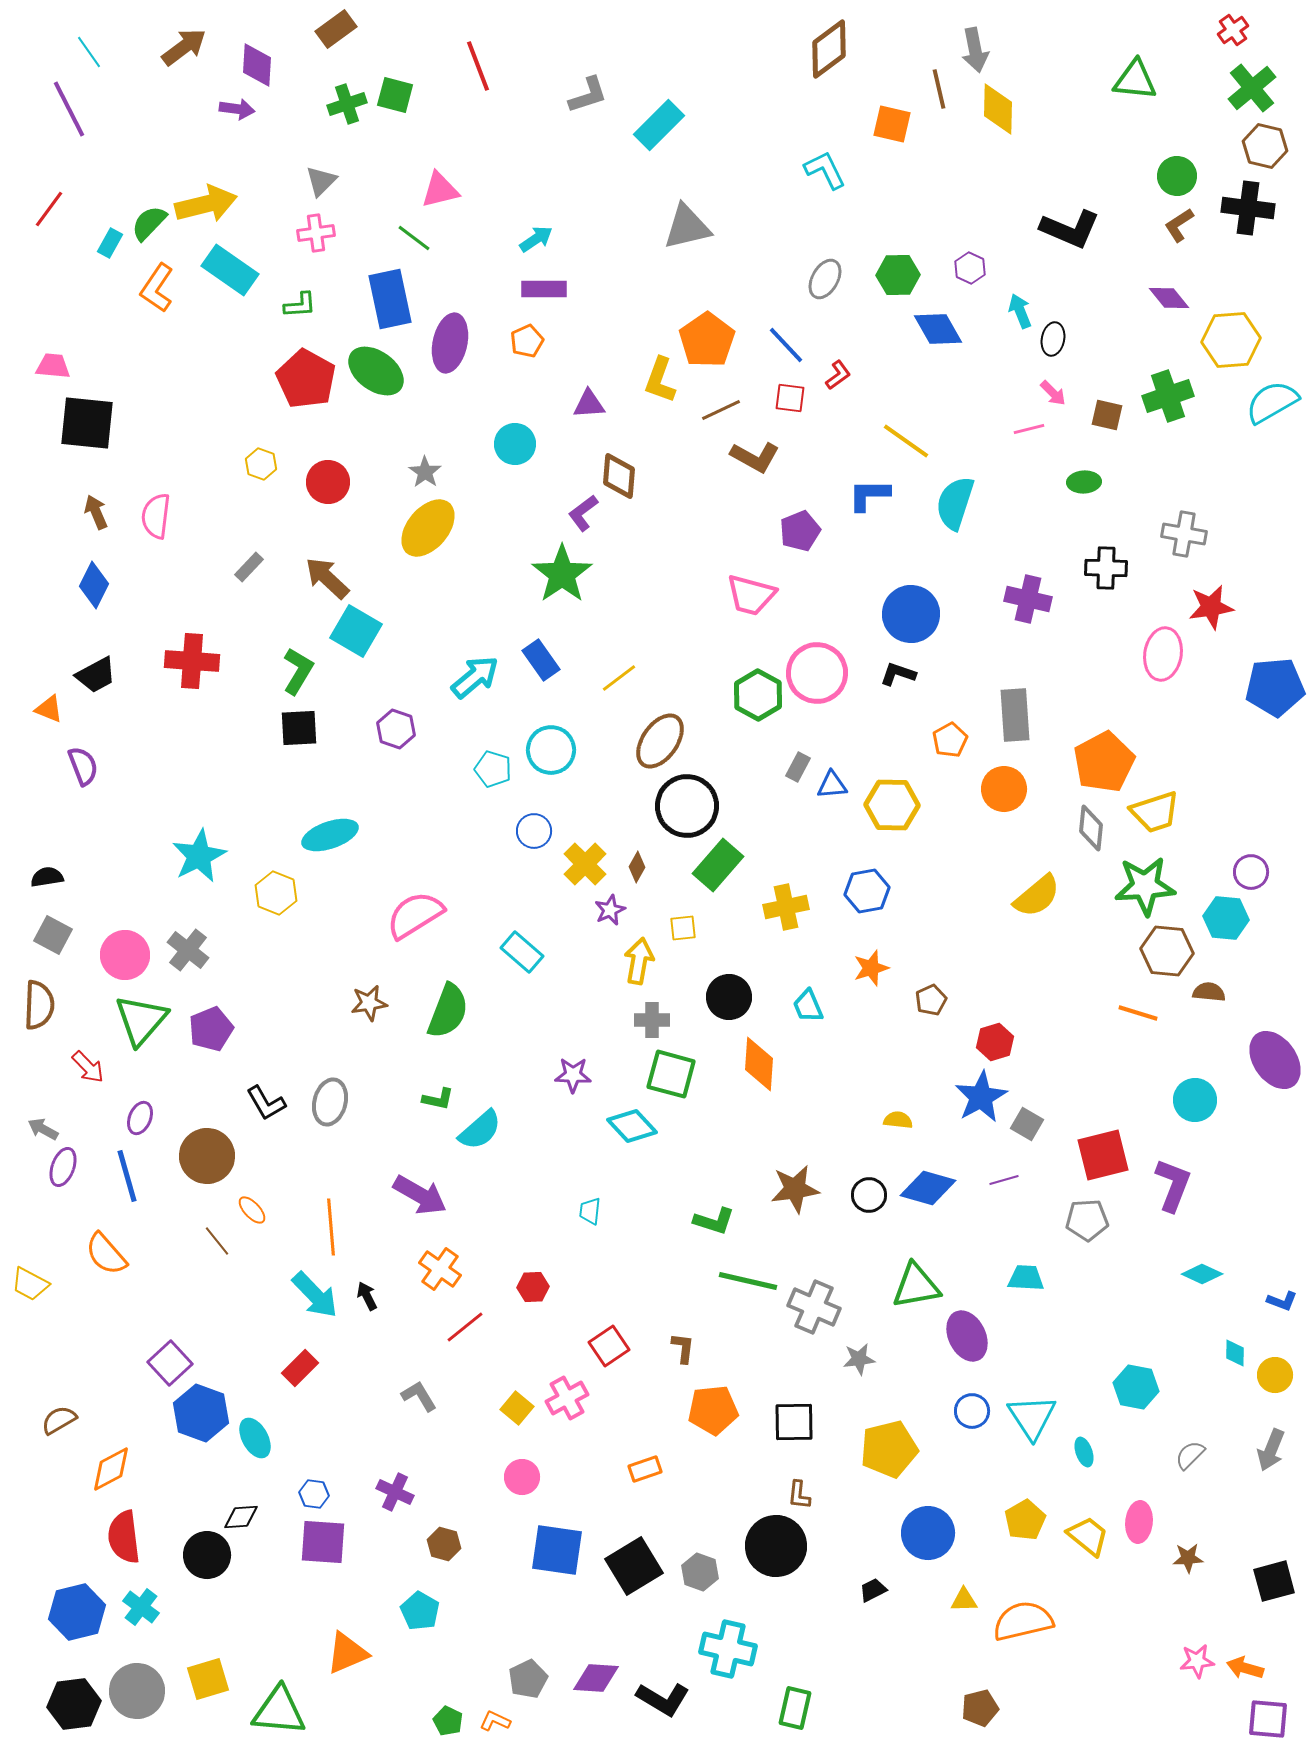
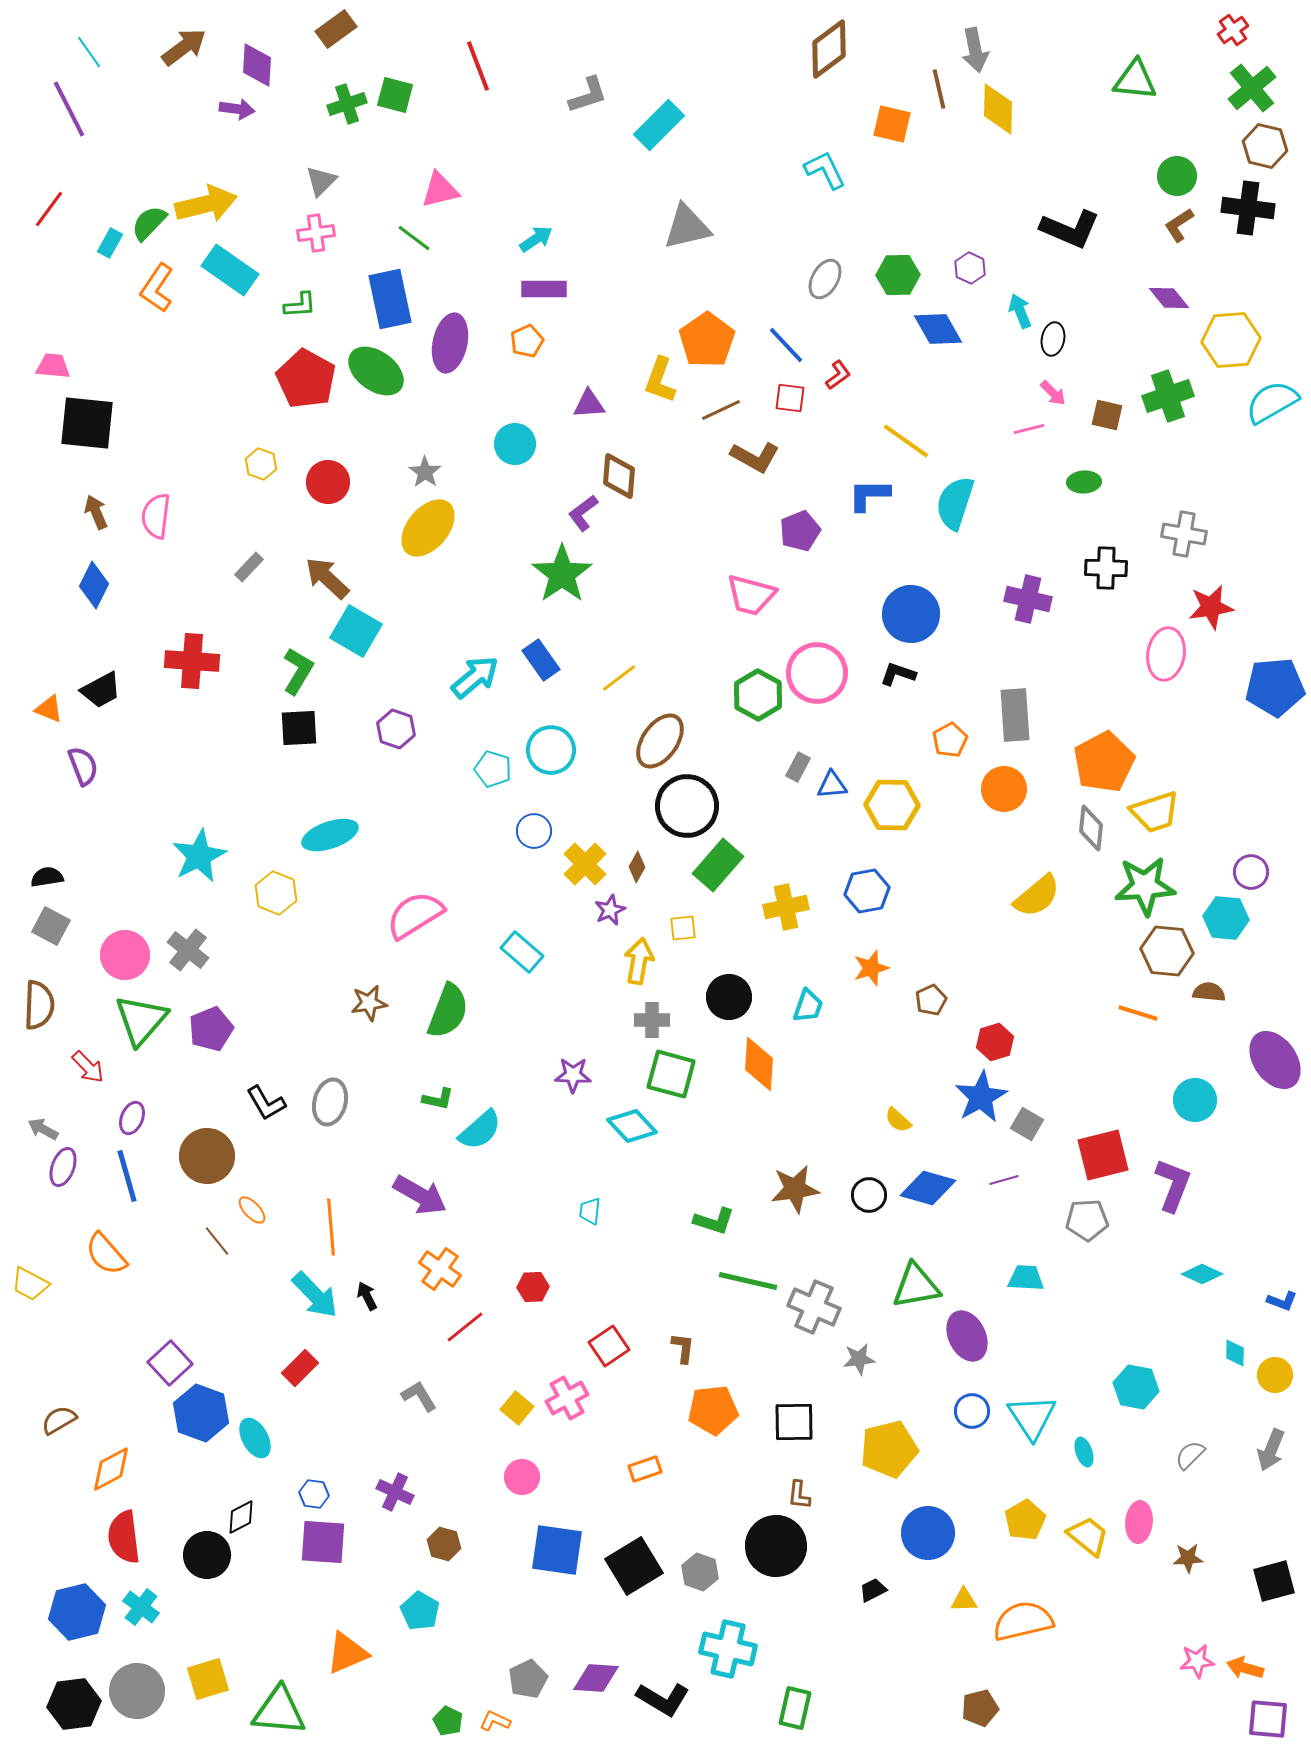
pink ellipse at (1163, 654): moved 3 px right
black trapezoid at (96, 675): moved 5 px right, 15 px down
gray square at (53, 935): moved 2 px left, 9 px up
cyan trapezoid at (808, 1006): rotated 138 degrees counterclockwise
purple ellipse at (140, 1118): moved 8 px left
yellow semicircle at (898, 1120): rotated 144 degrees counterclockwise
black diamond at (241, 1517): rotated 24 degrees counterclockwise
